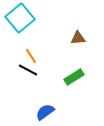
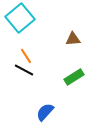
brown triangle: moved 5 px left, 1 px down
orange line: moved 5 px left
black line: moved 4 px left
blue semicircle: rotated 12 degrees counterclockwise
